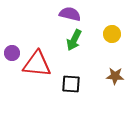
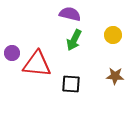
yellow circle: moved 1 px right, 1 px down
